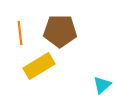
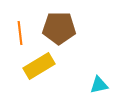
brown pentagon: moved 1 px left, 3 px up
cyan triangle: moved 3 px left; rotated 30 degrees clockwise
